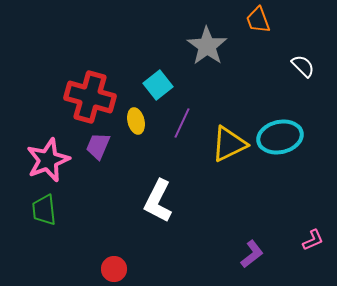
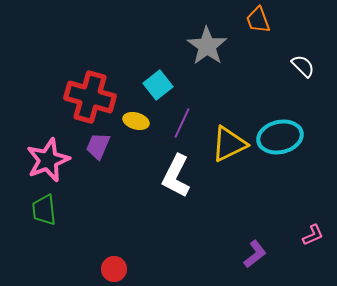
yellow ellipse: rotated 60 degrees counterclockwise
white L-shape: moved 18 px right, 25 px up
pink L-shape: moved 5 px up
purple L-shape: moved 3 px right
